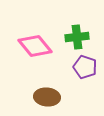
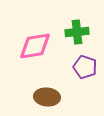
green cross: moved 5 px up
pink diamond: rotated 60 degrees counterclockwise
